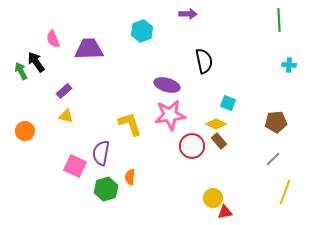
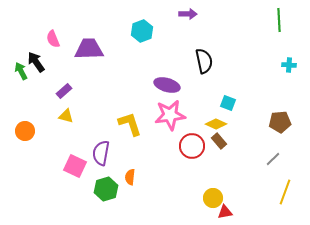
brown pentagon: moved 4 px right
